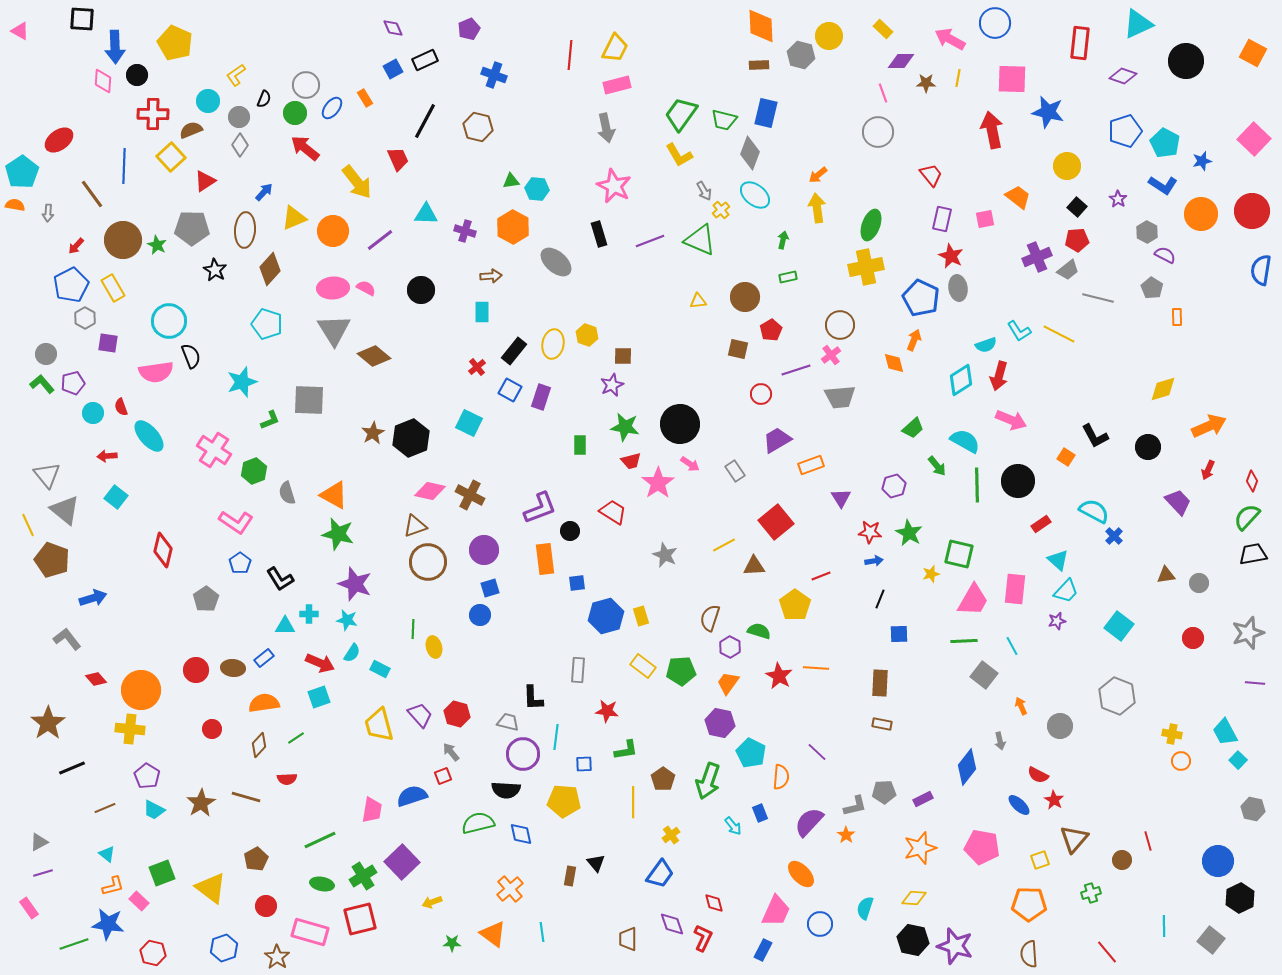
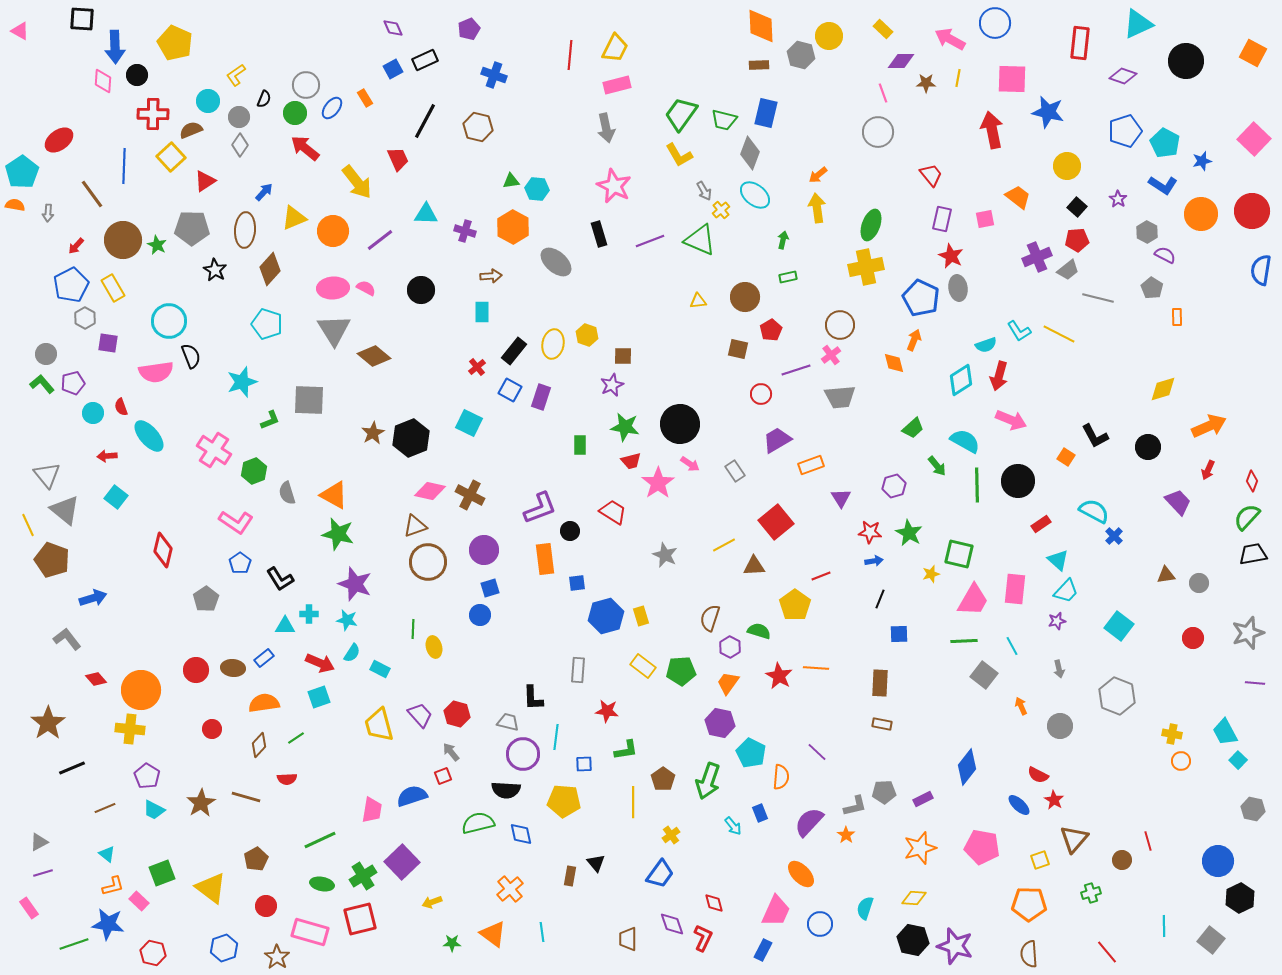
gray arrow at (1000, 741): moved 59 px right, 72 px up
